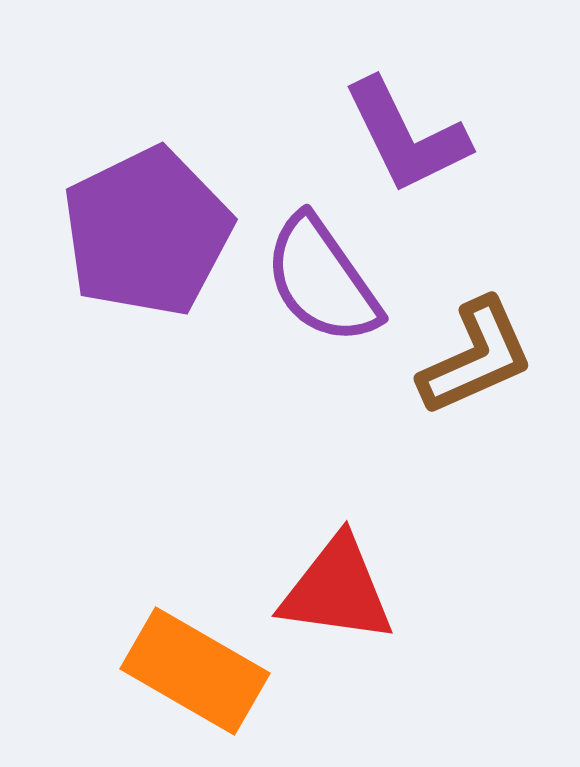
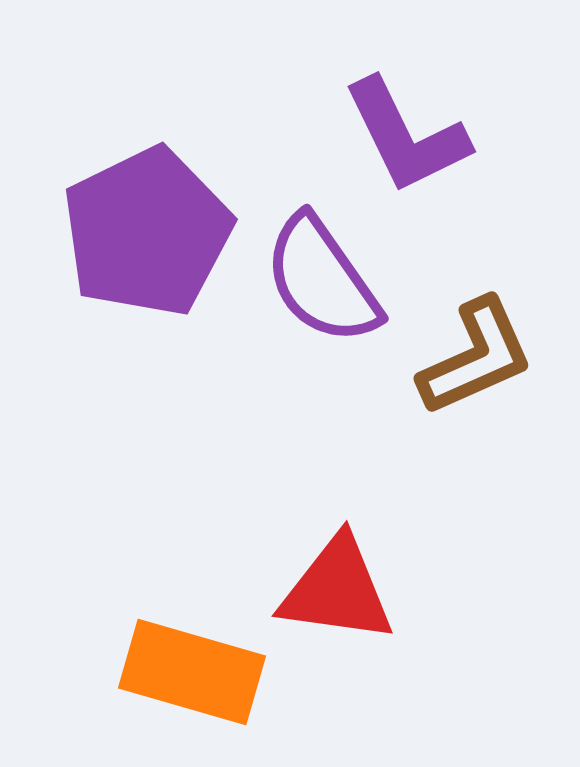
orange rectangle: moved 3 px left, 1 px down; rotated 14 degrees counterclockwise
